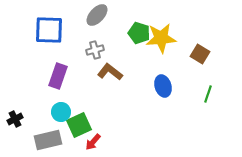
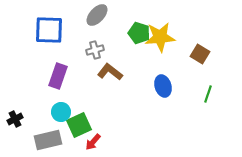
yellow star: moved 1 px left, 1 px up
